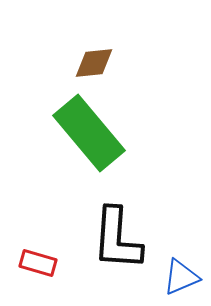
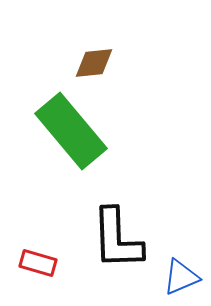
green rectangle: moved 18 px left, 2 px up
black L-shape: rotated 6 degrees counterclockwise
